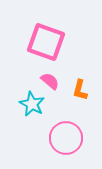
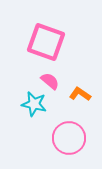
orange L-shape: moved 4 px down; rotated 110 degrees clockwise
cyan star: moved 2 px right; rotated 15 degrees counterclockwise
pink circle: moved 3 px right
